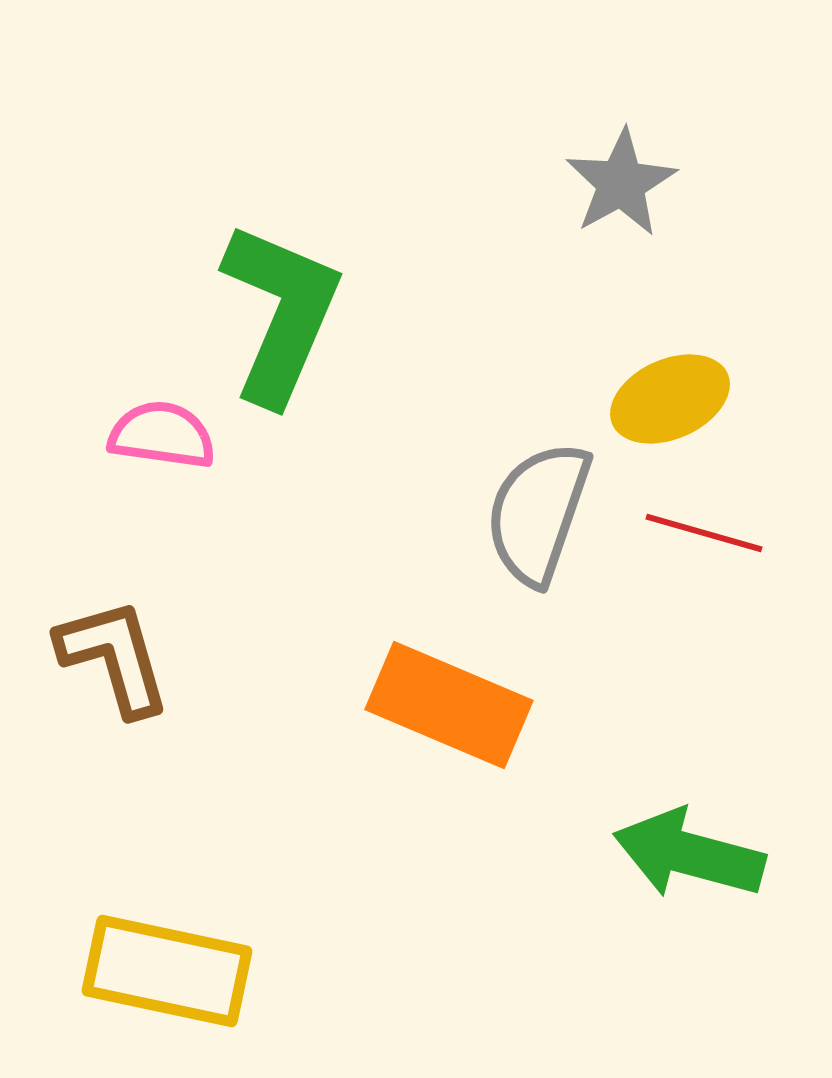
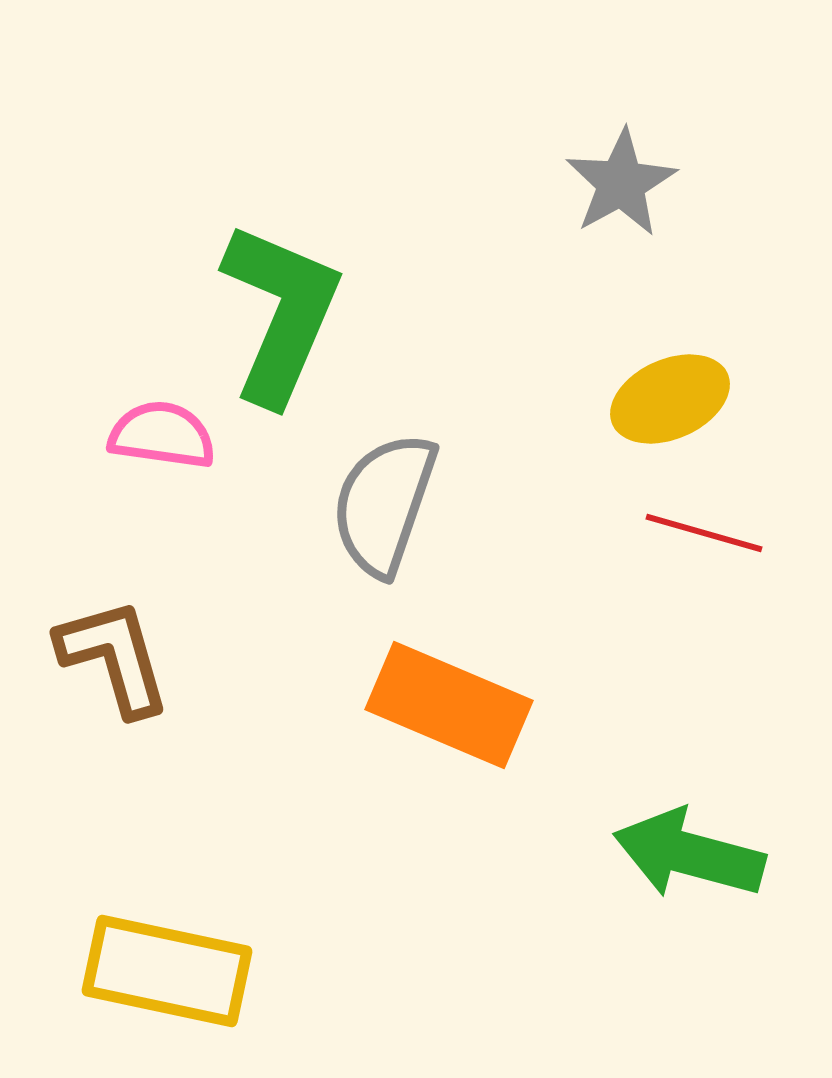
gray semicircle: moved 154 px left, 9 px up
